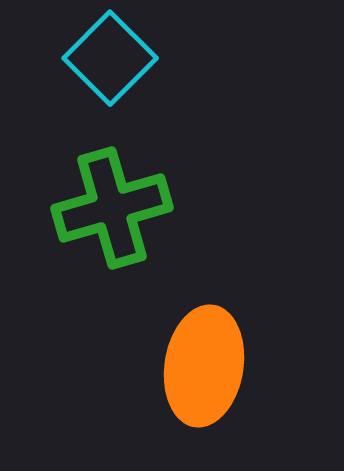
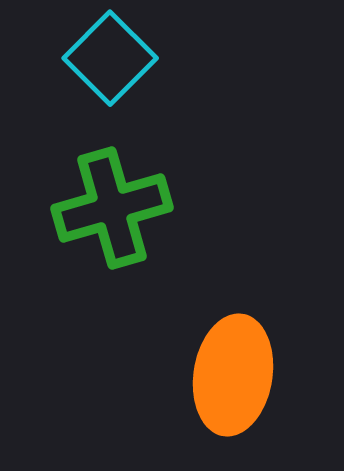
orange ellipse: moved 29 px right, 9 px down
